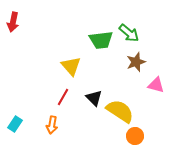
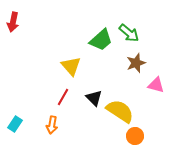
green trapezoid: rotated 35 degrees counterclockwise
brown star: moved 1 px down
